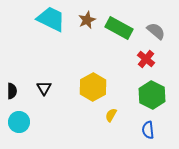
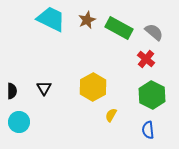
gray semicircle: moved 2 px left, 1 px down
